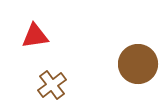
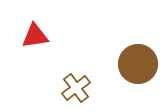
brown cross: moved 24 px right, 3 px down
